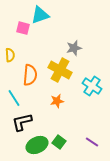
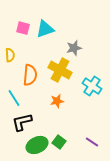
cyan triangle: moved 5 px right, 14 px down
